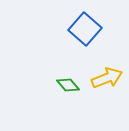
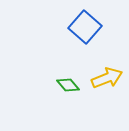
blue square: moved 2 px up
